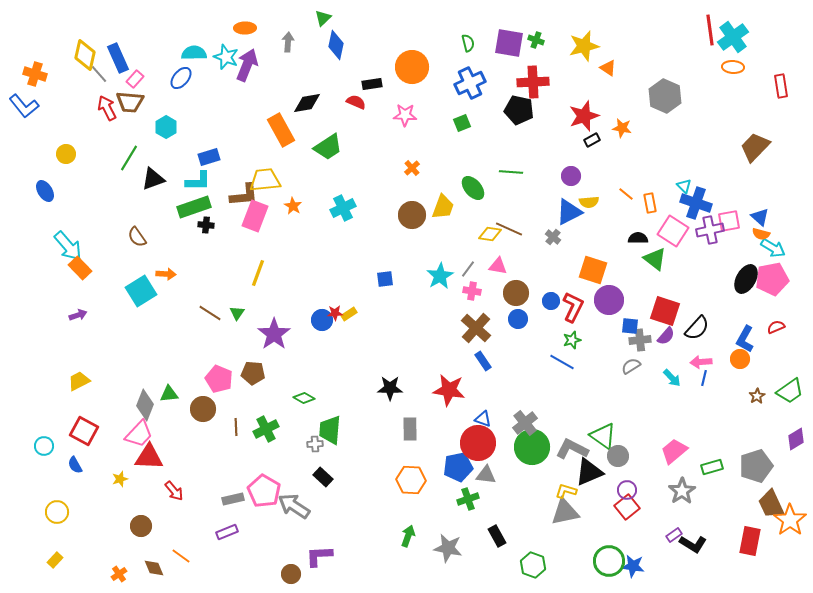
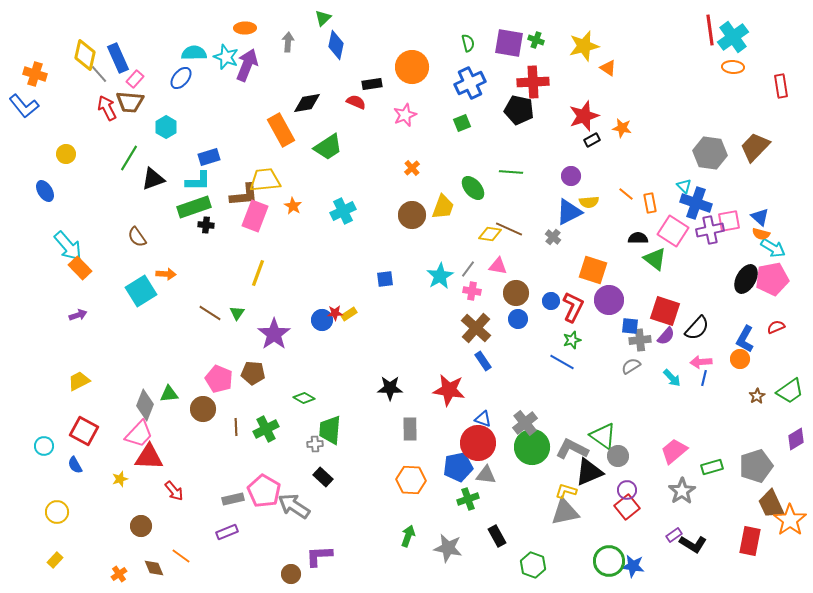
gray hexagon at (665, 96): moved 45 px right, 57 px down; rotated 16 degrees counterclockwise
pink star at (405, 115): rotated 25 degrees counterclockwise
cyan cross at (343, 208): moved 3 px down
